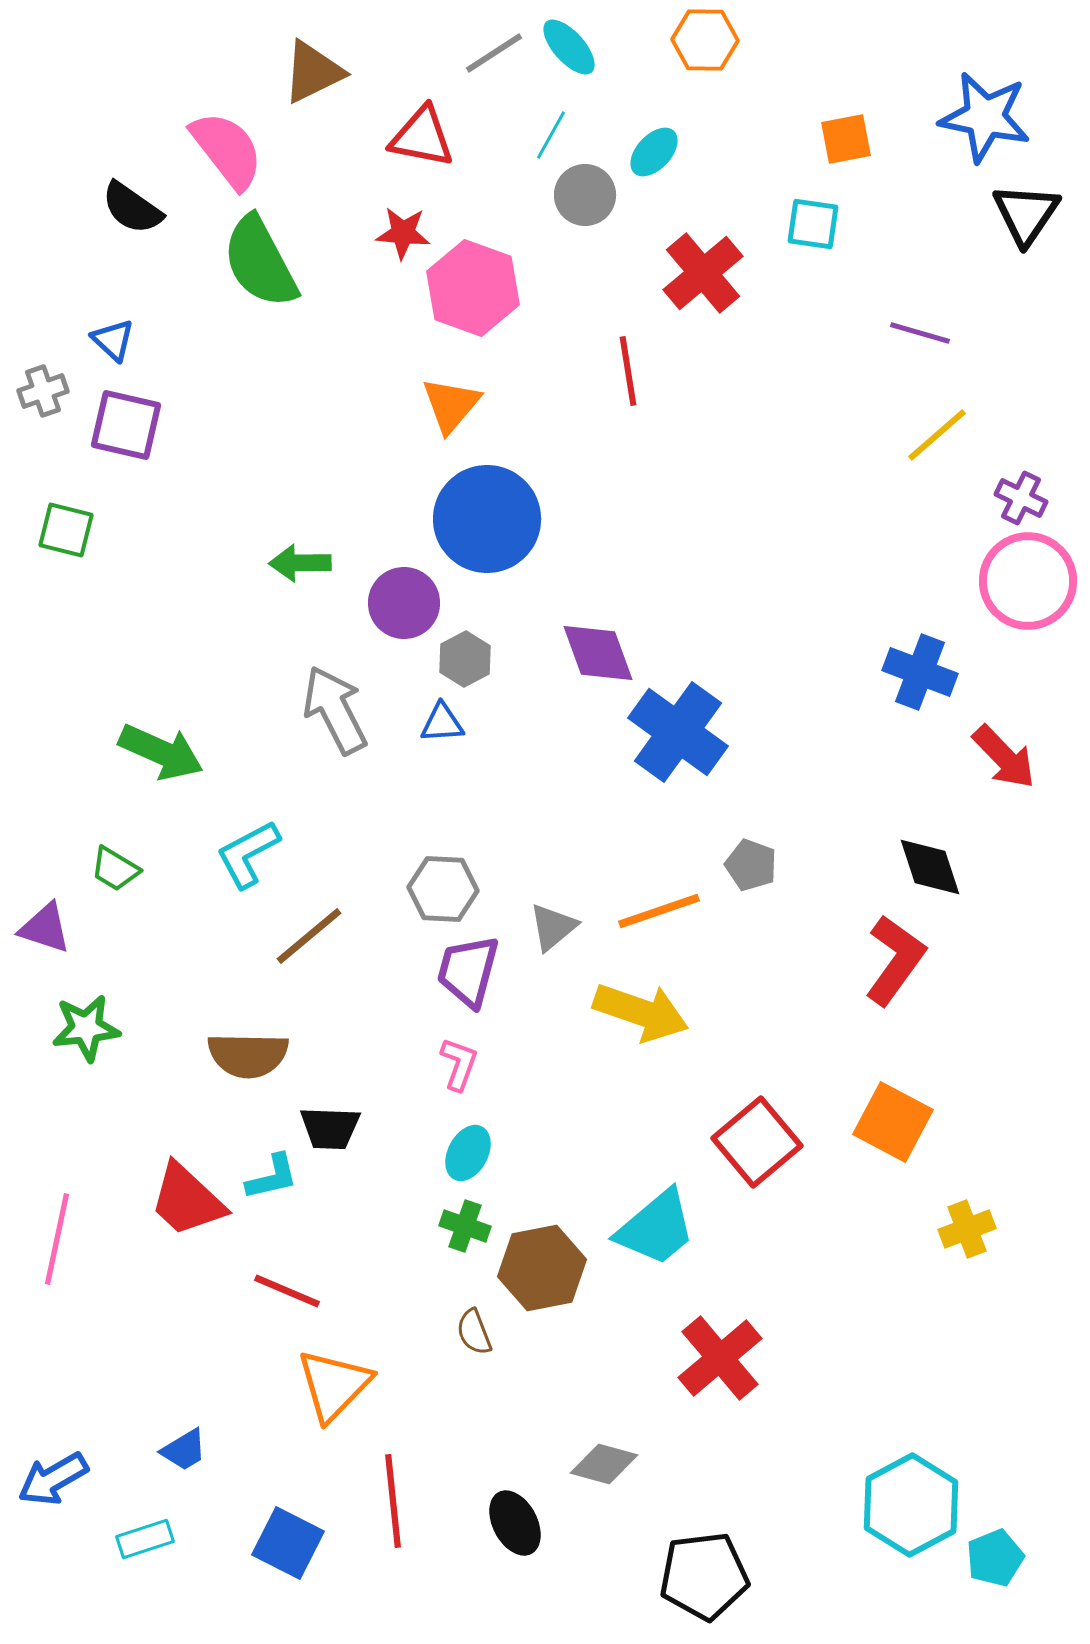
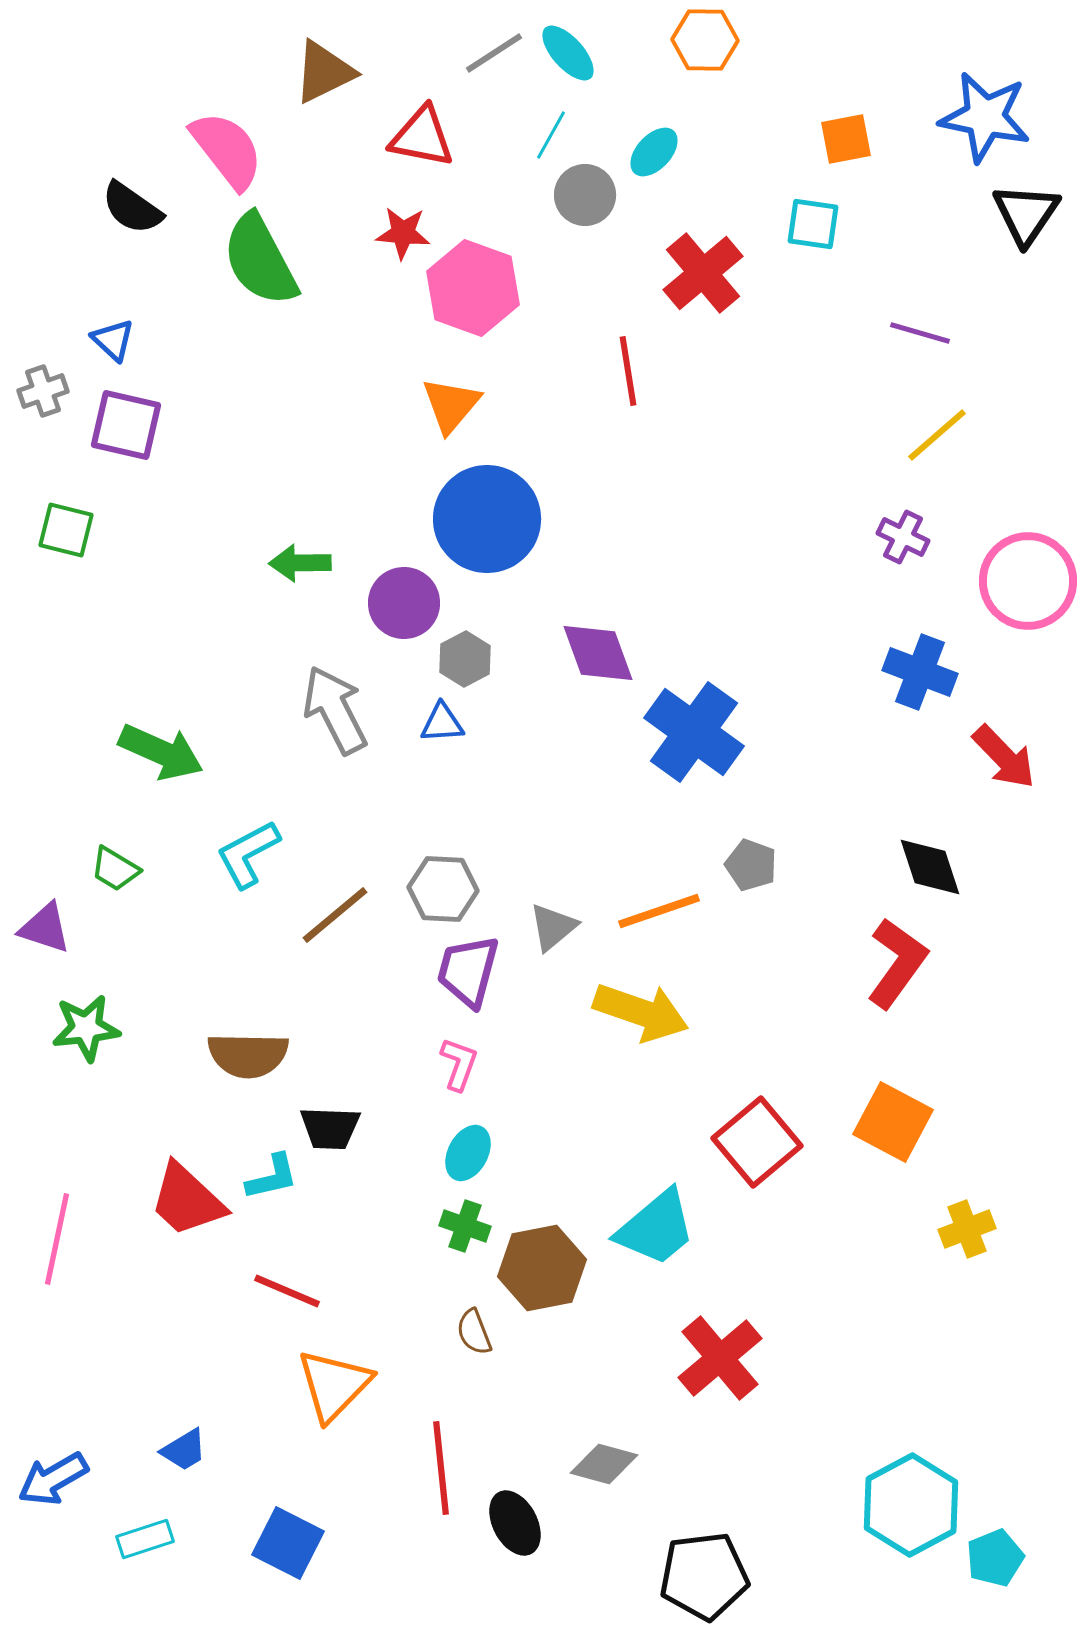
cyan ellipse at (569, 47): moved 1 px left, 6 px down
brown triangle at (313, 72): moved 11 px right
green semicircle at (260, 262): moved 2 px up
purple cross at (1021, 498): moved 118 px left, 39 px down
blue cross at (678, 732): moved 16 px right
brown line at (309, 936): moved 26 px right, 21 px up
red L-shape at (895, 960): moved 2 px right, 3 px down
red line at (393, 1501): moved 48 px right, 33 px up
